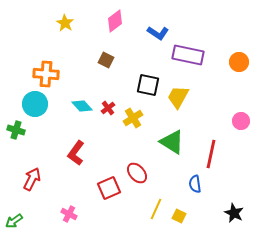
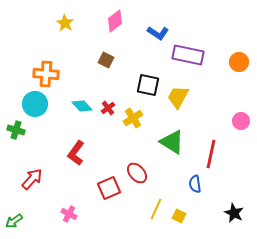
red arrow: rotated 15 degrees clockwise
